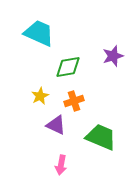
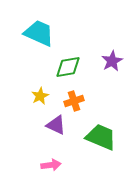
purple star: moved 1 px left, 5 px down; rotated 10 degrees counterclockwise
pink arrow: moved 10 px left; rotated 108 degrees counterclockwise
